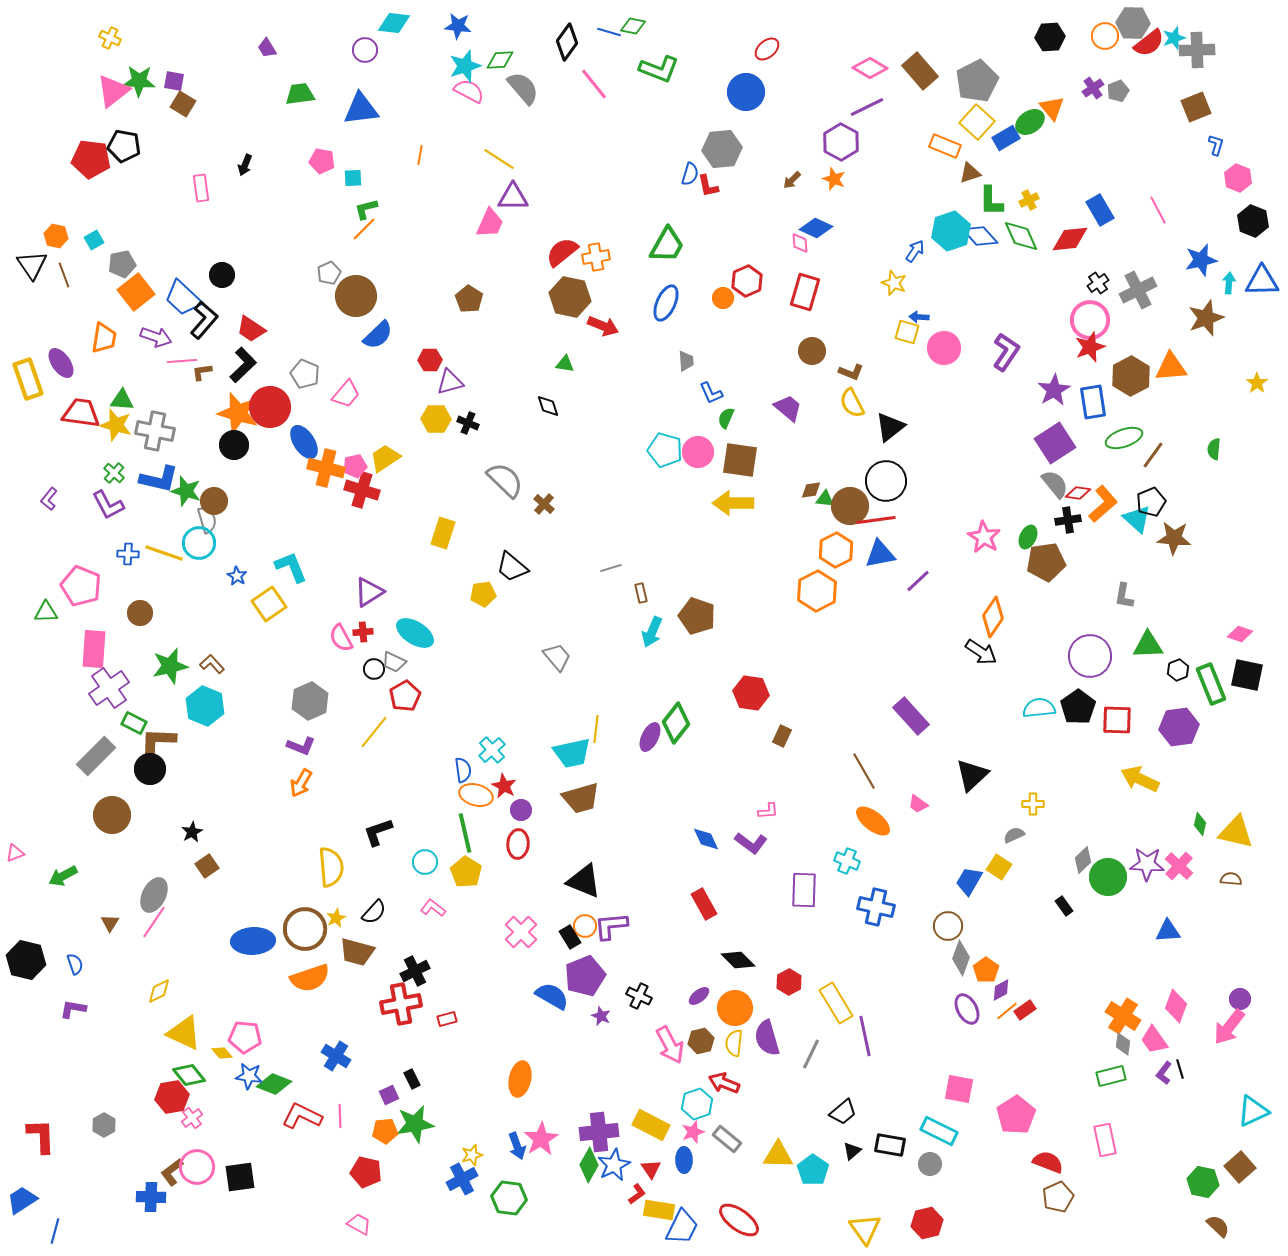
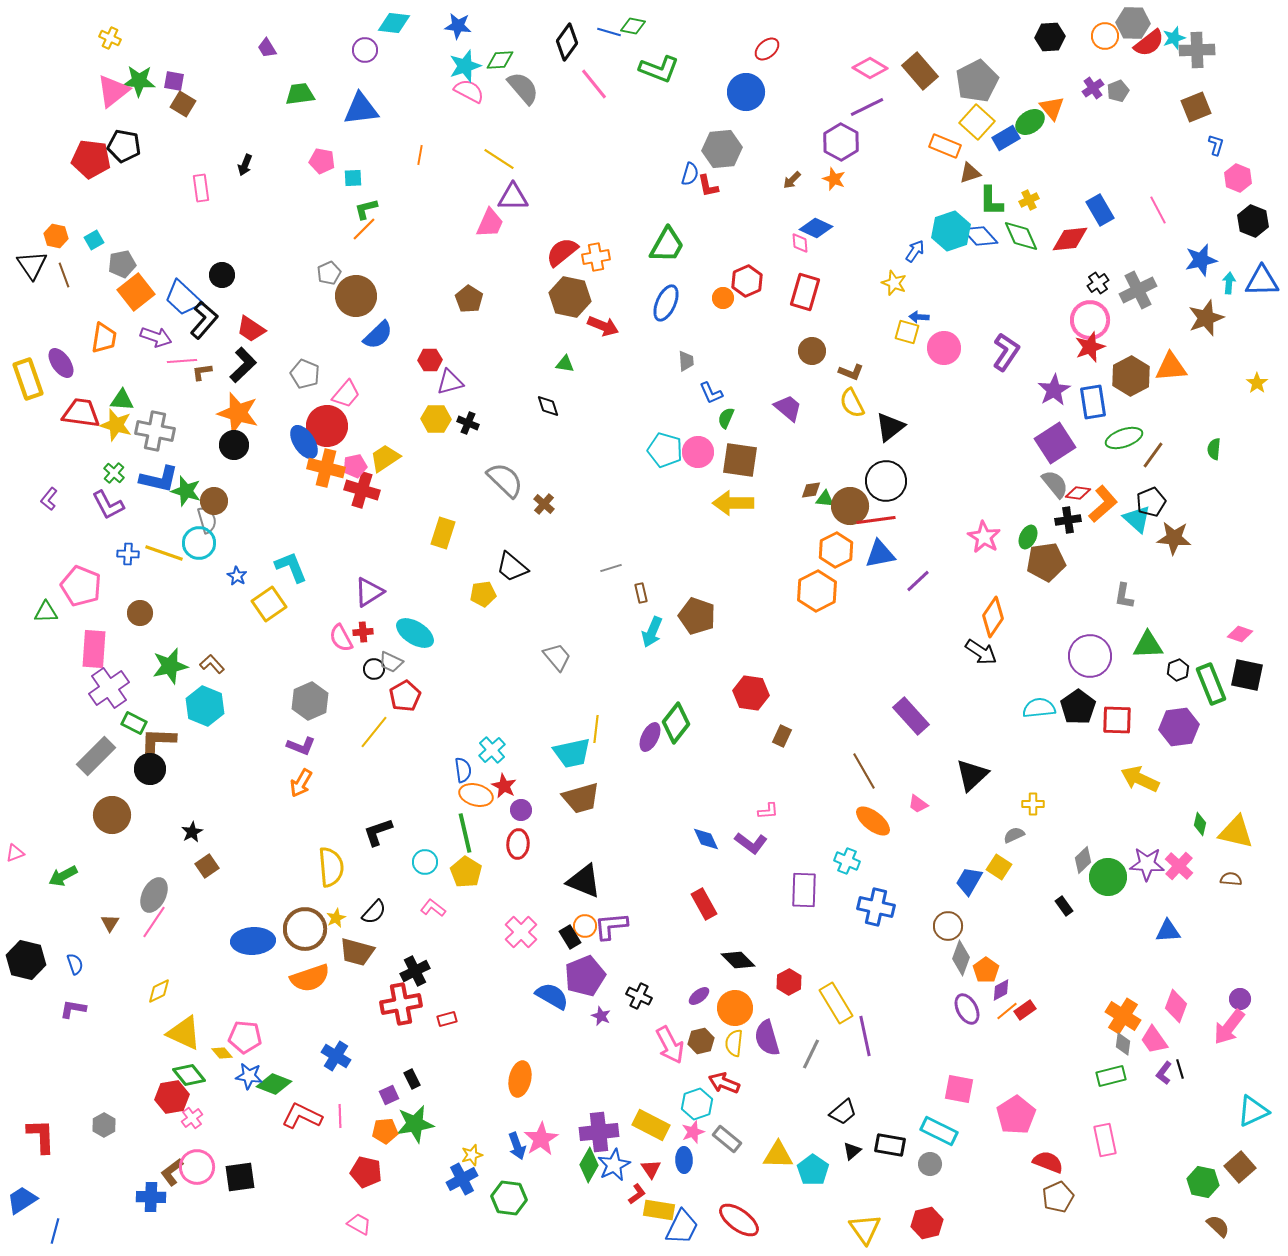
red circle at (270, 407): moved 57 px right, 19 px down
gray trapezoid at (394, 662): moved 3 px left
